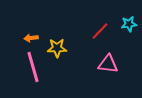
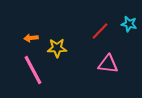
cyan star: rotated 21 degrees clockwise
pink line: moved 3 px down; rotated 12 degrees counterclockwise
